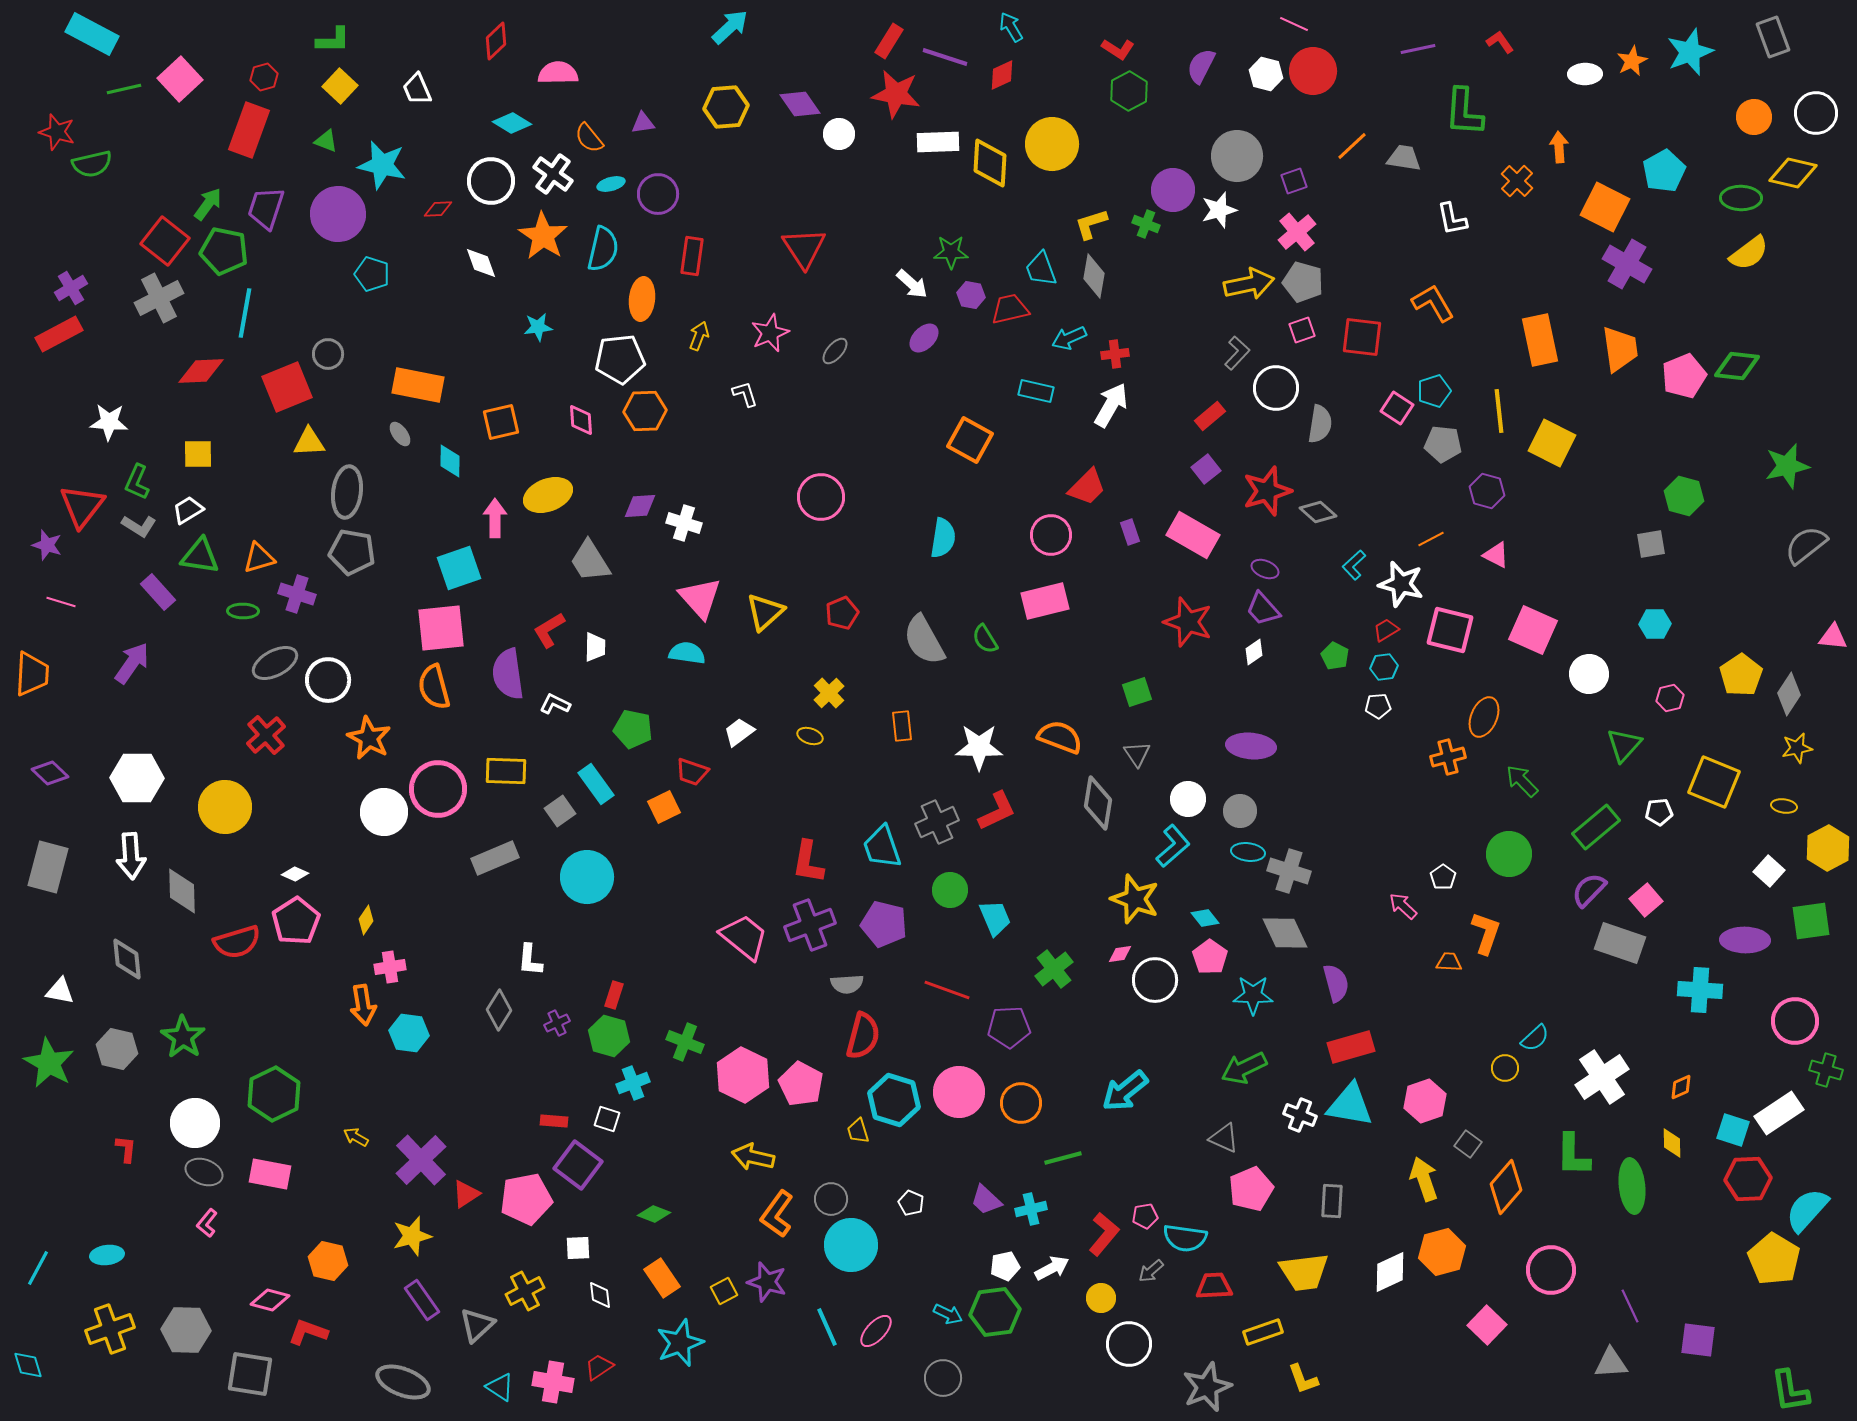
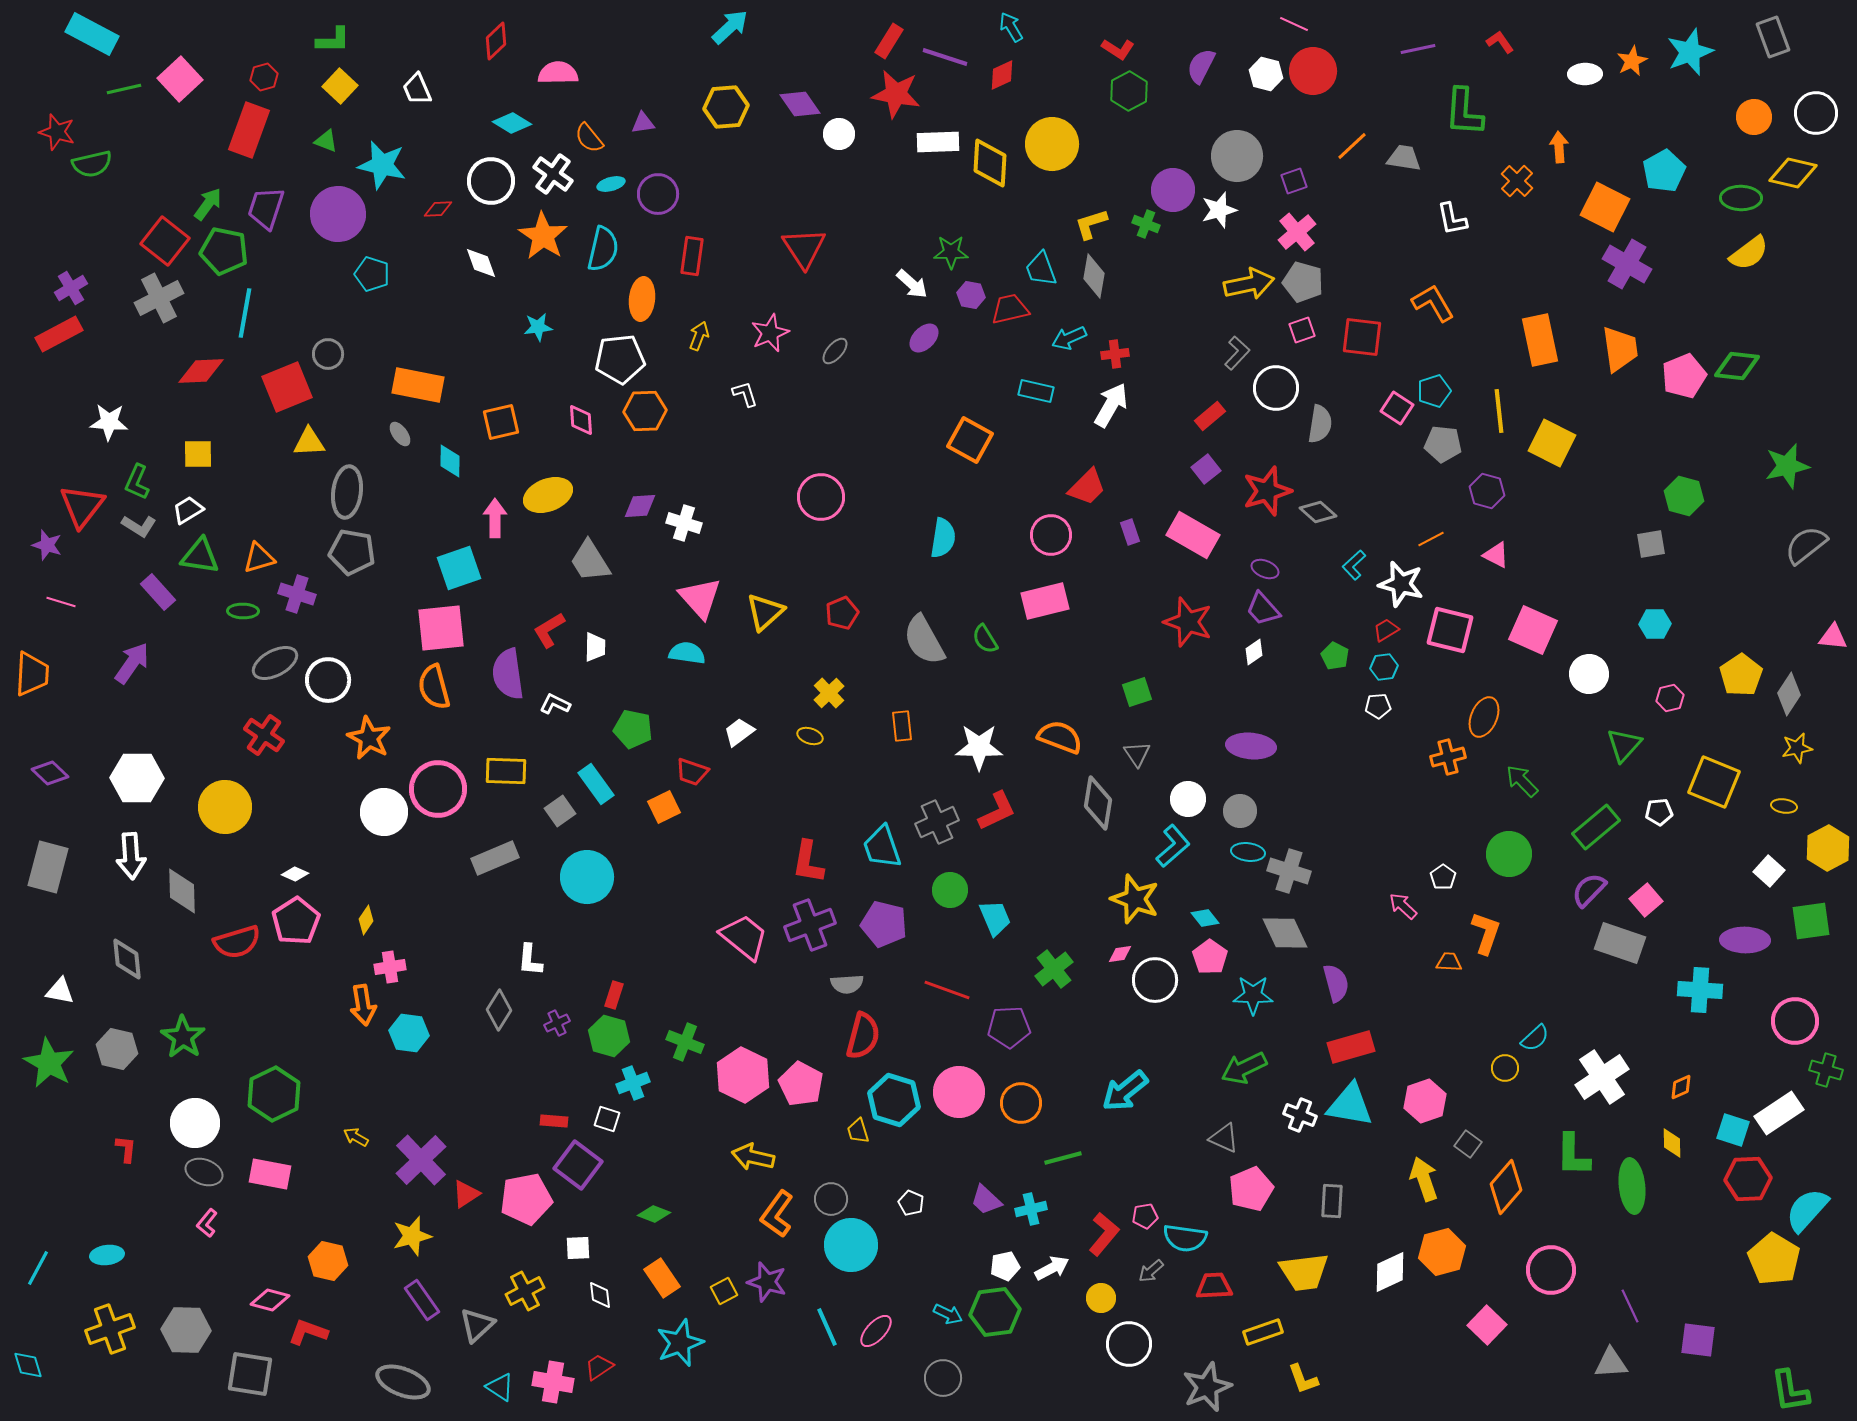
red cross at (266, 735): moved 2 px left; rotated 15 degrees counterclockwise
